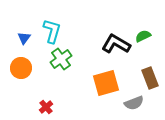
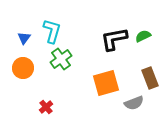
black L-shape: moved 2 px left, 5 px up; rotated 40 degrees counterclockwise
orange circle: moved 2 px right
